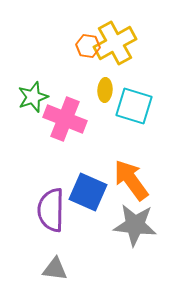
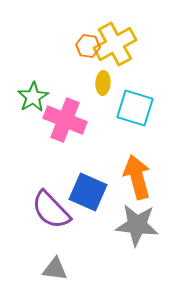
yellow cross: moved 1 px down
yellow ellipse: moved 2 px left, 7 px up
green star: rotated 12 degrees counterclockwise
cyan square: moved 1 px right, 2 px down
pink cross: moved 1 px down
orange arrow: moved 6 px right, 3 px up; rotated 21 degrees clockwise
purple semicircle: rotated 45 degrees counterclockwise
gray star: moved 2 px right
